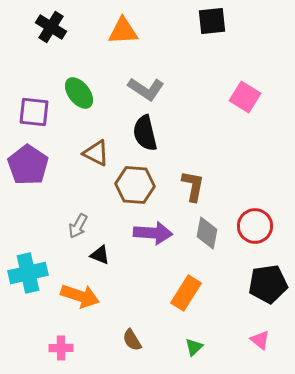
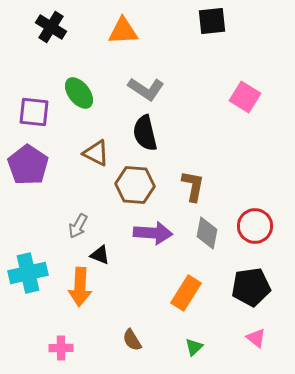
black pentagon: moved 17 px left, 3 px down
orange arrow: moved 9 px up; rotated 75 degrees clockwise
pink triangle: moved 4 px left, 2 px up
